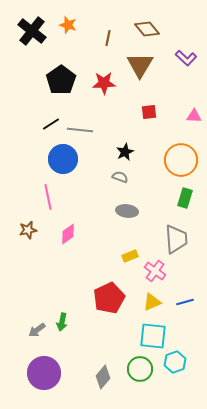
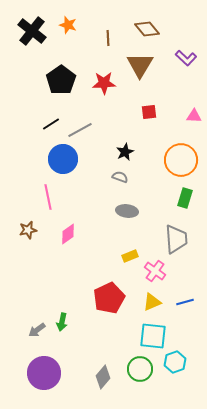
brown line: rotated 14 degrees counterclockwise
gray line: rotated 35 degrees counterclockwise
